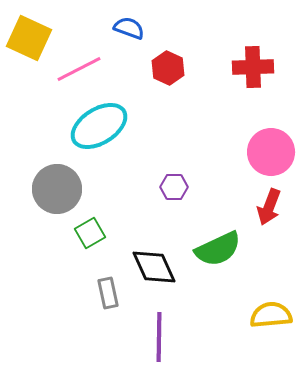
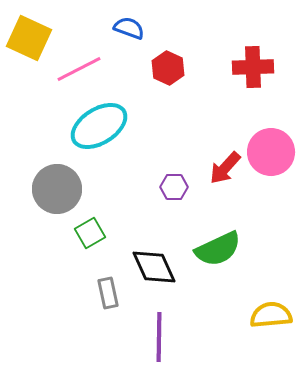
red arrow: moved 44 px left, 39 px up; rotated 21 degrees clockwise
